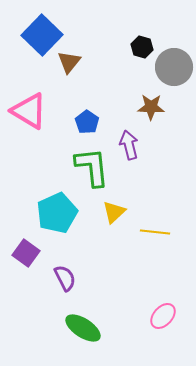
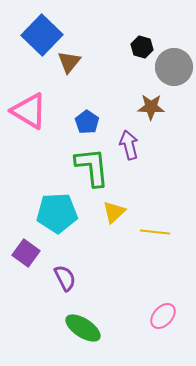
cyan pentagon: rotated 21 degrees clockwise
